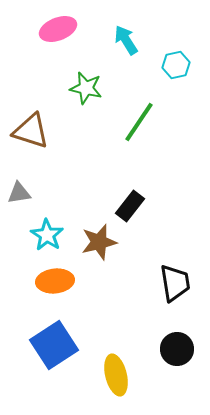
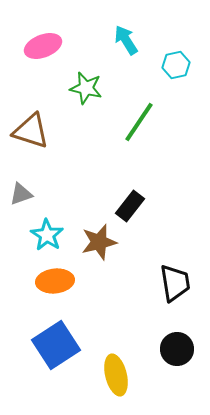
pink ellipse: moved 15 px left, 17 px down
gray triangle: moved 2 px right, 1 px down; rotated 10 degrees counterclockwise
blue square: moved 2 px right
